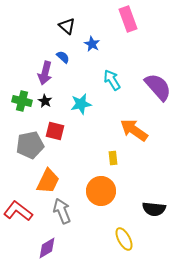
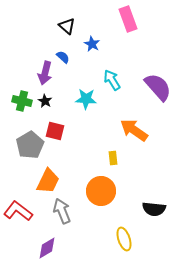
cyan star: moved 5 px right, 5 px up; rotated 15 degrees clockwise
gray pentagon: rotated 20 degrees counterclockwise
yellow ellipse: rotated 10 degrees clockwise
